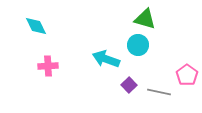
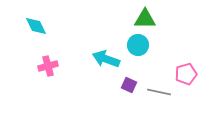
green triangle: rotated 15 degrees counterclockwise
pink cross: rotated 12 degrees counterclockwise
pink pentagon: moved 1 px left, 1 px up; rotated 20 degrees clockwise
purple square: rotated 21 degrees counterclockwise
